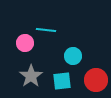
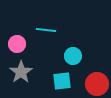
pink circle: moved 8 px left, 1 px down
gray star: moved 10 px left, 4 px up
red circle: moved 1 px right, 4 px down
